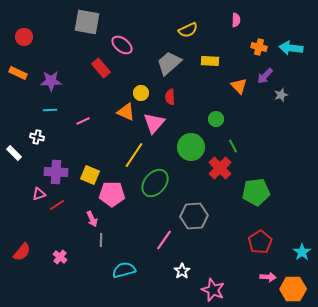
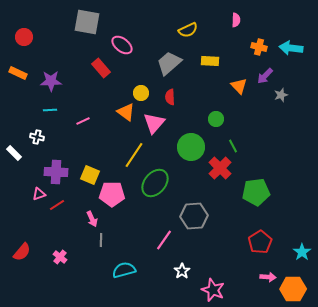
orange triangle at (126, 112): rotated 12 degrees clockwise
